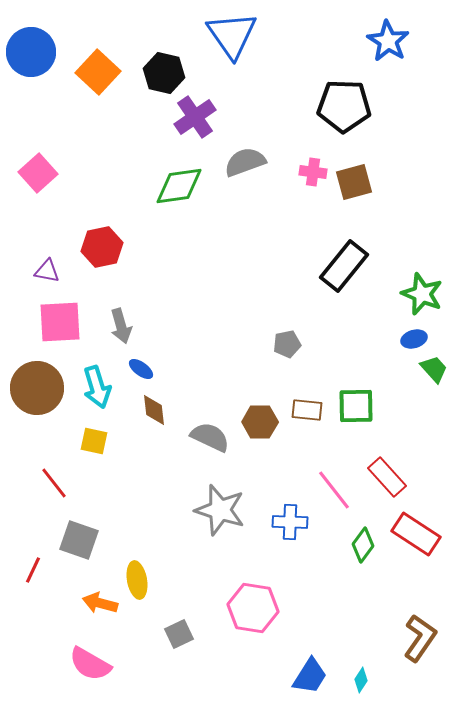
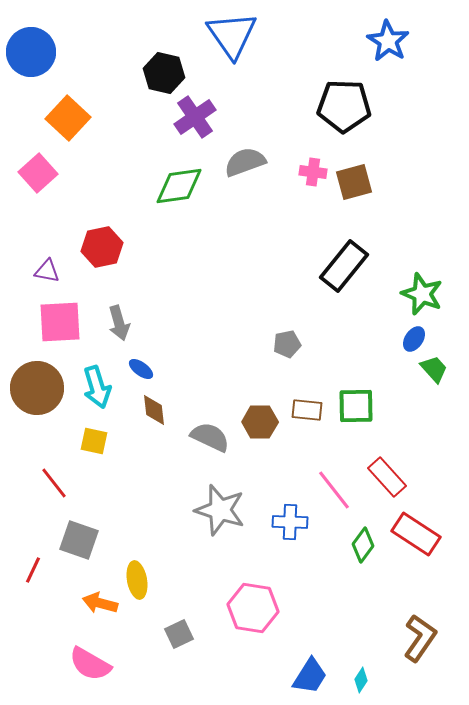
orange square at (98, 72): moved 30 px left, 46 px down
gray arrow at (121, 326): moved 2 px left, 3 px up
blue ellipse at (414, 339): rotated 40 degrees counterclockwise
